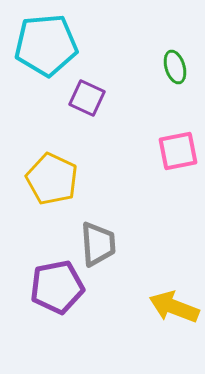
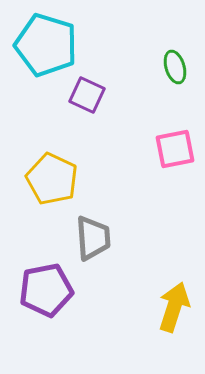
cyan pentagon: rotated 22 degrees clockwise
purple square: moved 3 px up
pink square: moved 3 px left, 2 px up
gray trapezoid: moved 5 px left, 6 px up
purple pentagon: moved 11 px left, 3 px down
yellow arrow: rotated 87 degrees clockwise
